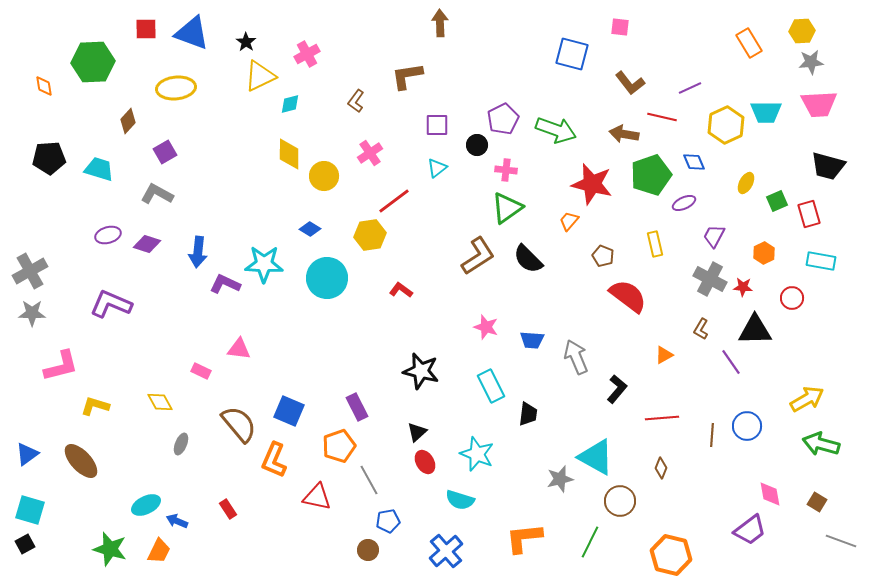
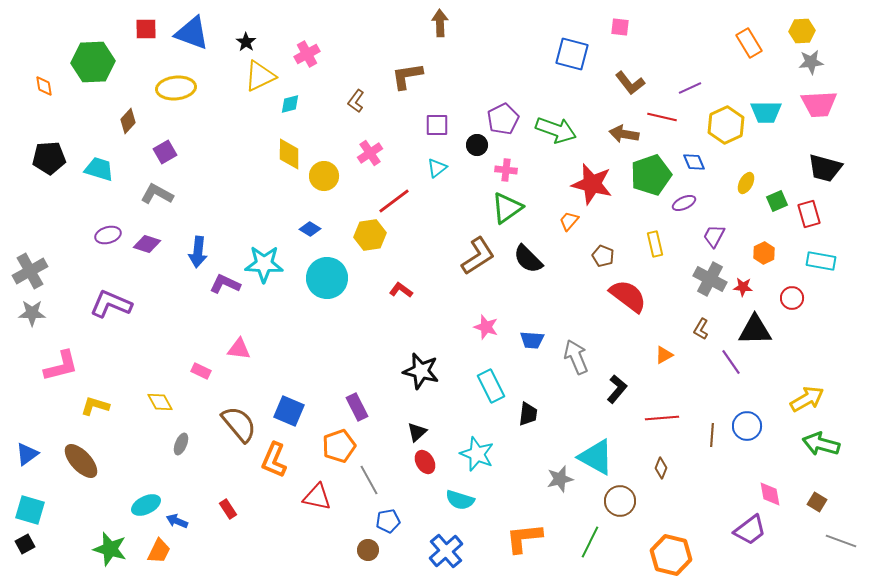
black trapezoid at (828, 166): moved 3 px left, 2 px down
